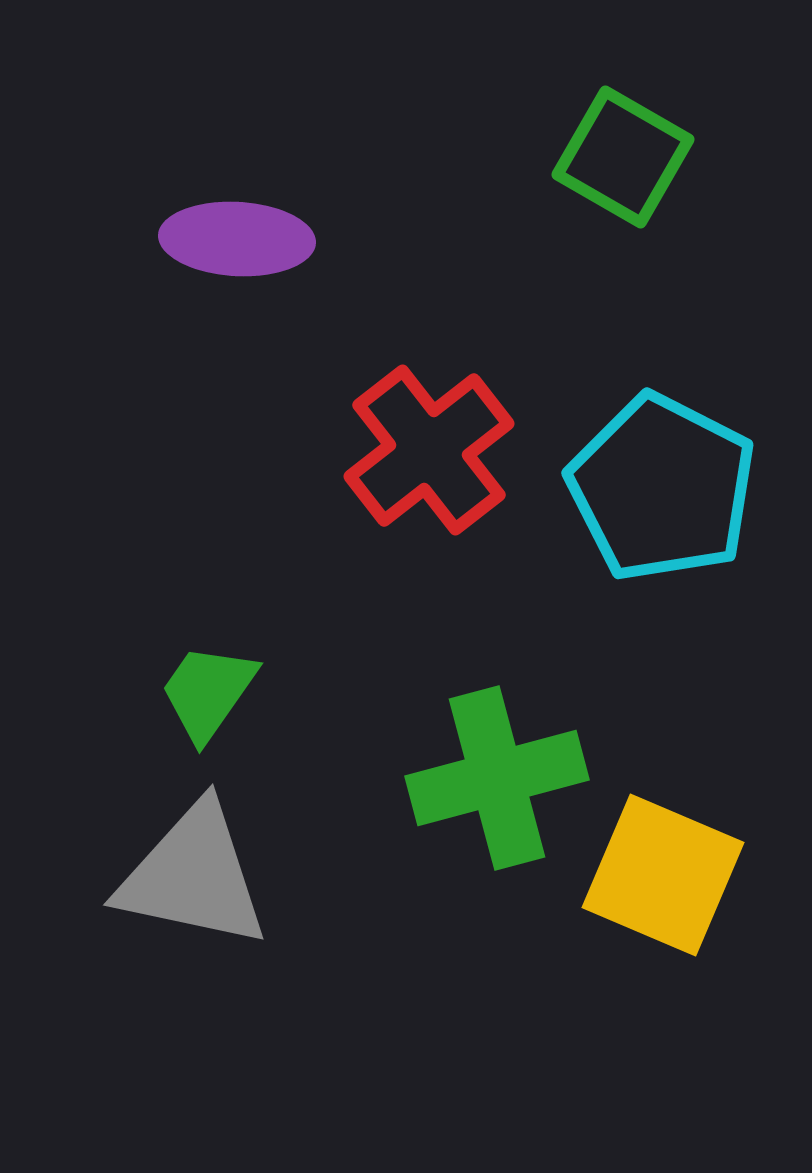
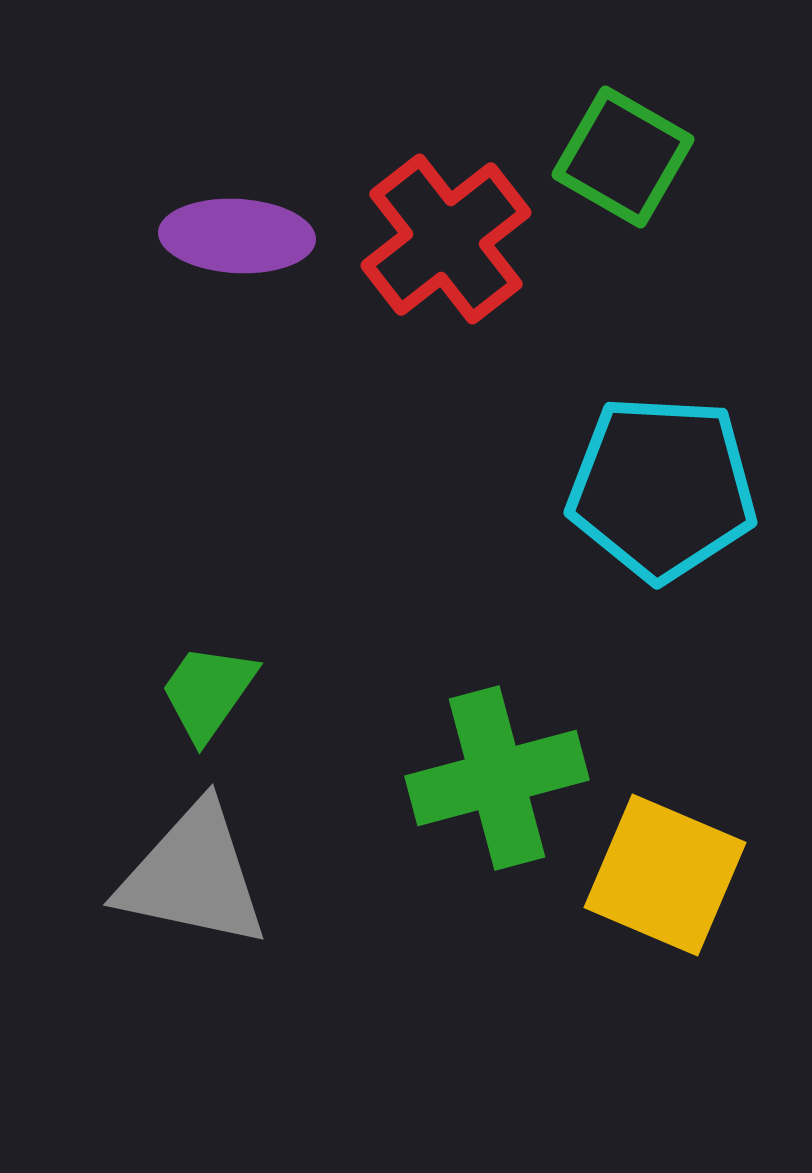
purple ellipse: moved 3 px up
red cross: moved 17 px right, 211 px up
cyan pentagon: rotated 24 degrees counterclockwise
yellow square: moved 2 px right
